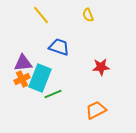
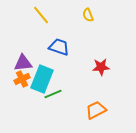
cyan rectangle: moved 2 px right, 1 px down
